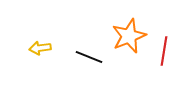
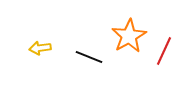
orange star: rotated 8 degrees counterclockwise
red line: rotated 16 degrees clockwise
